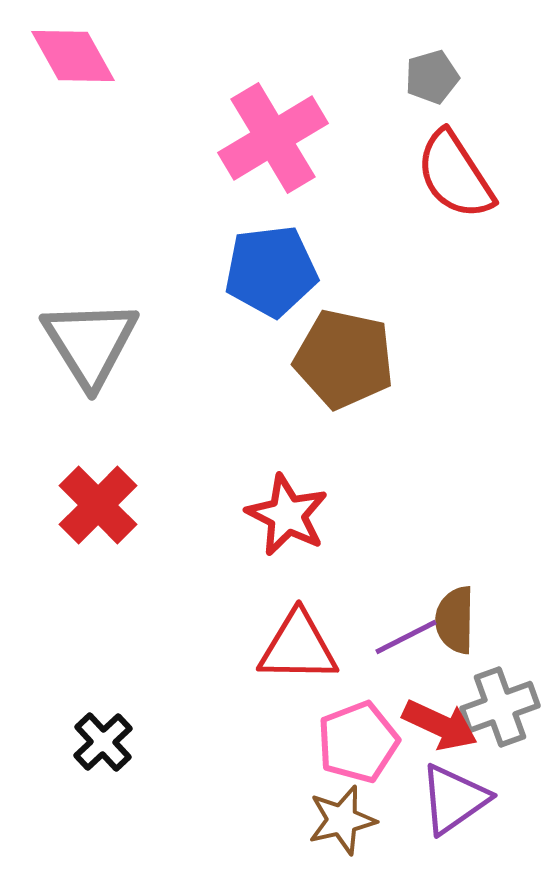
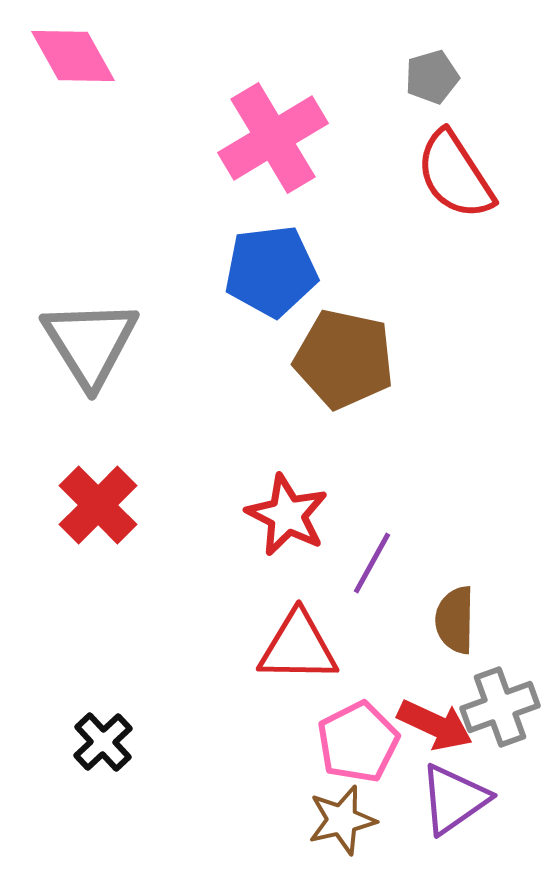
purple line: moved 34 px left, 74 px up; rotated 34 degrees counterclockwise
red arrow: moved 5 px left
pink pentagon: rotated 6 degrees counterclockwise
